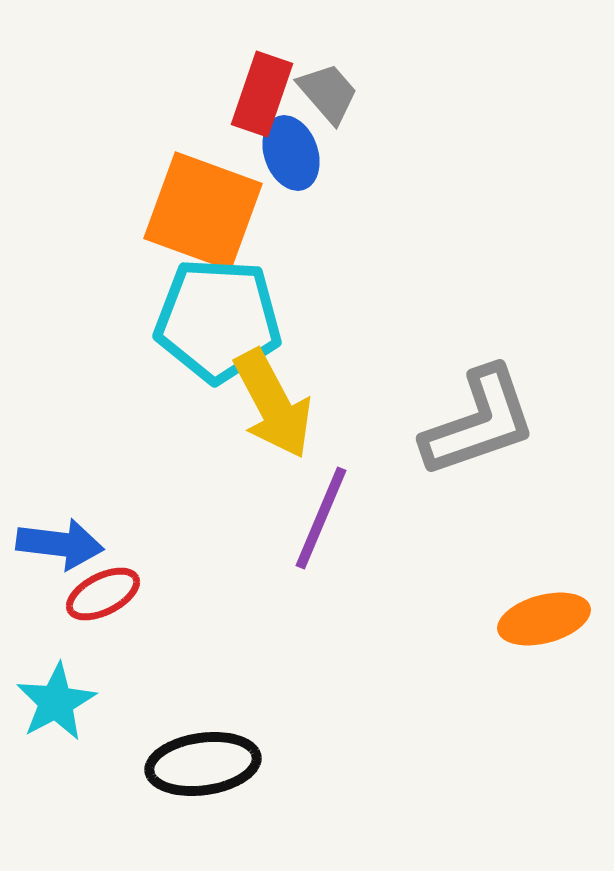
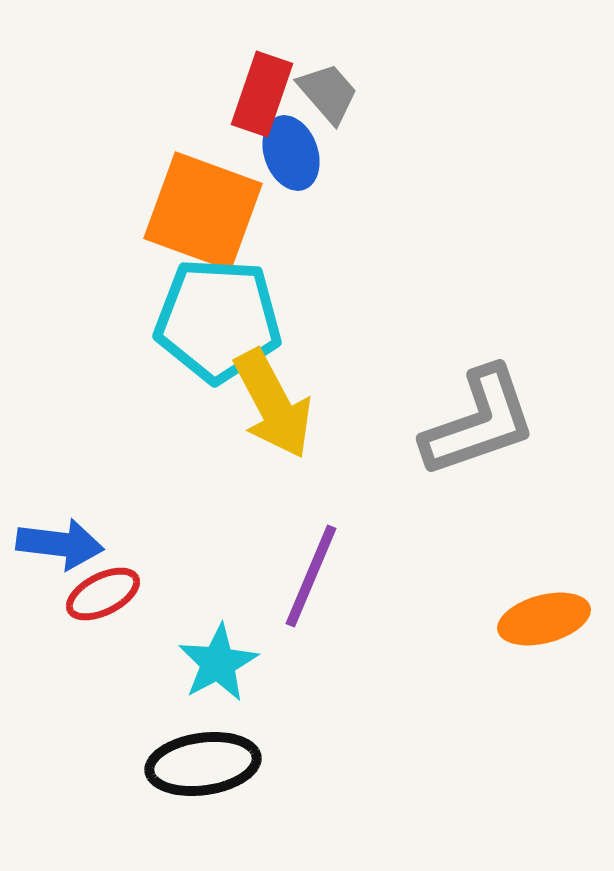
purple line: moved 10 px left, 58 px down
cyan star: moved 162 px right, 39 px up
